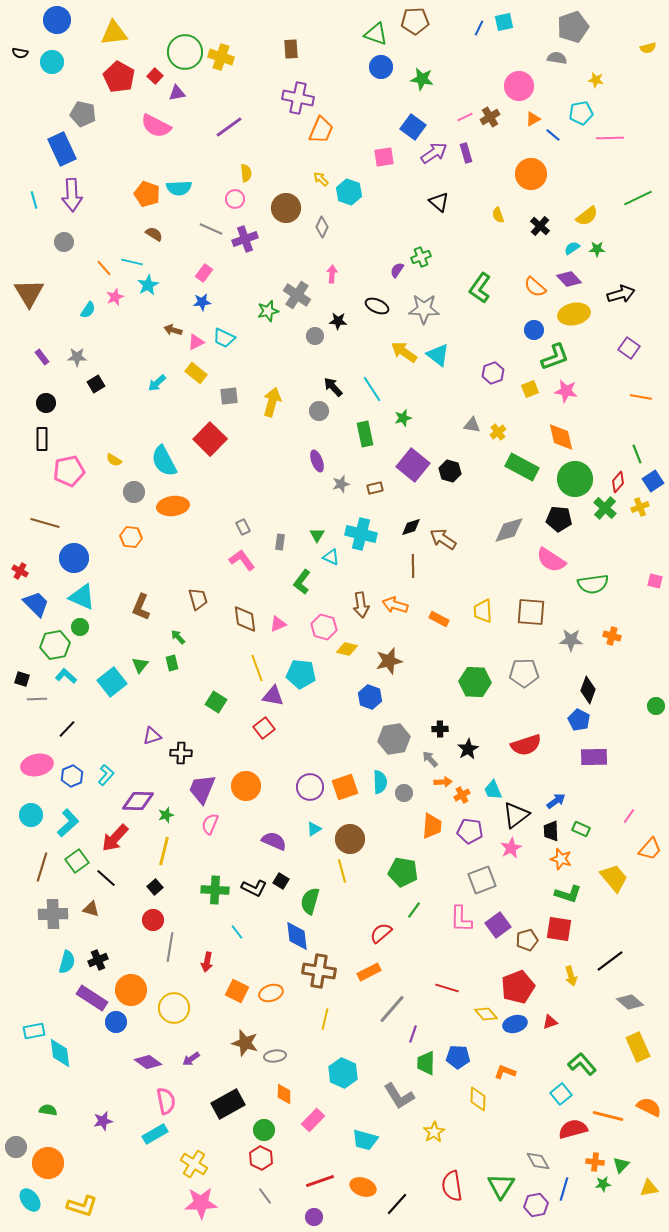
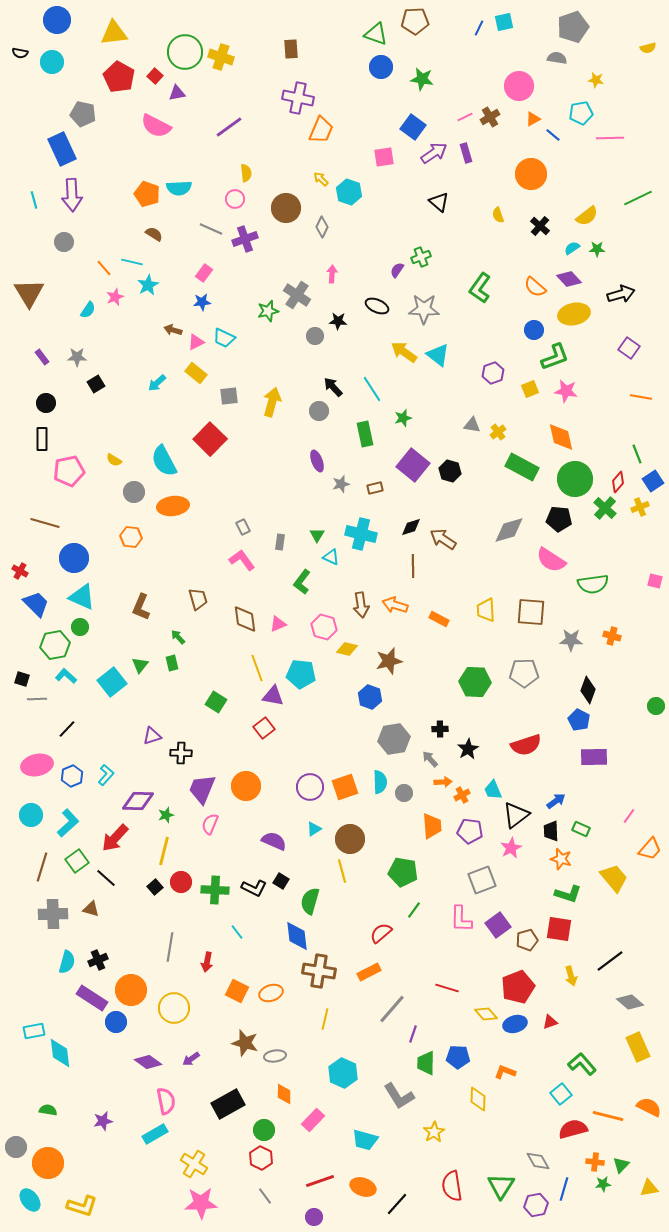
yellow trapezoid at (483, 611): moved 3 px right, 1 px up
orange trapezoid at (432, 826): rotated 8 degrees counterclockwise
red circle at (153, 920): moved 28 px right, 38 px up
